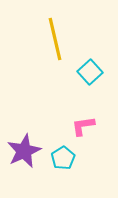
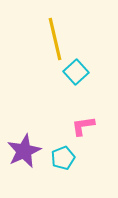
cyan square: moved 14 px left
cyan pentagon: rotated 10 degrees clockwise
